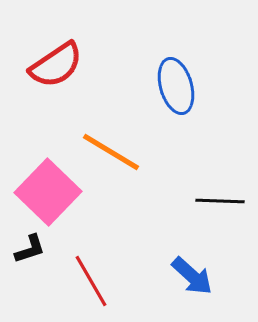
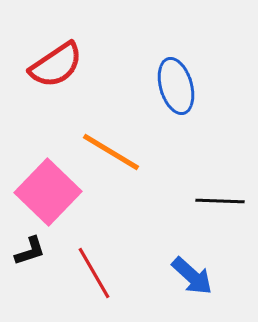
black L-shape: moved 2 px down
red line: moved 3 px right, 8 px up
